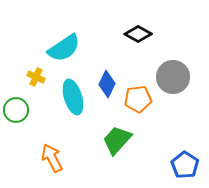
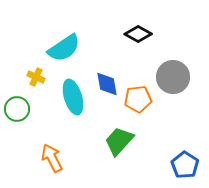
blue diamond: rotated 36 degrees counterclockwise
green circle: moved 1 px right, 1 px up
green trapezoid: moved 2 px right, 1 px down
